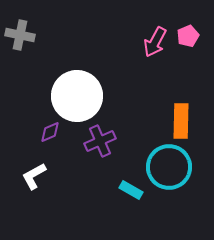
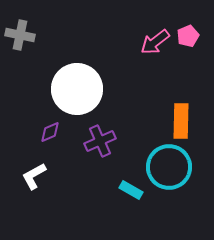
pink arrow: rotated 24 degrees clockwise
white circle: moved 7 px up
